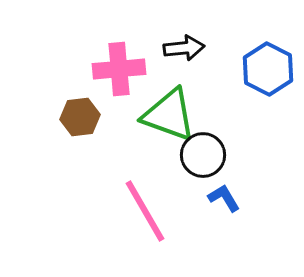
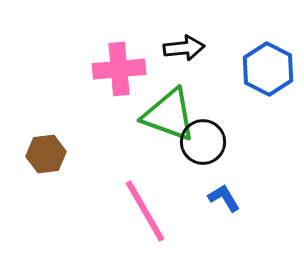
brown hexagon: moved 34 px left, 37 px down
black circle: moved 13 px up
